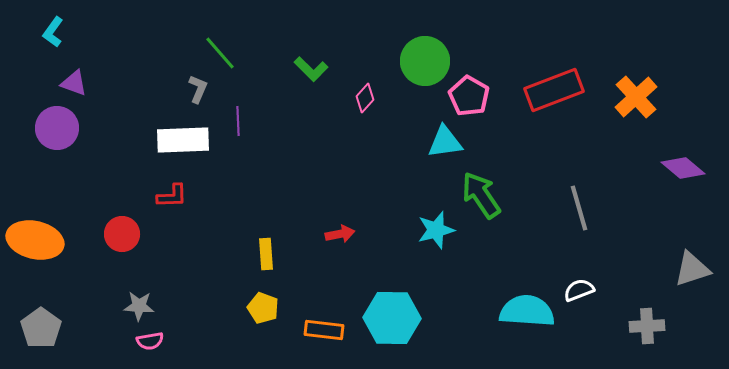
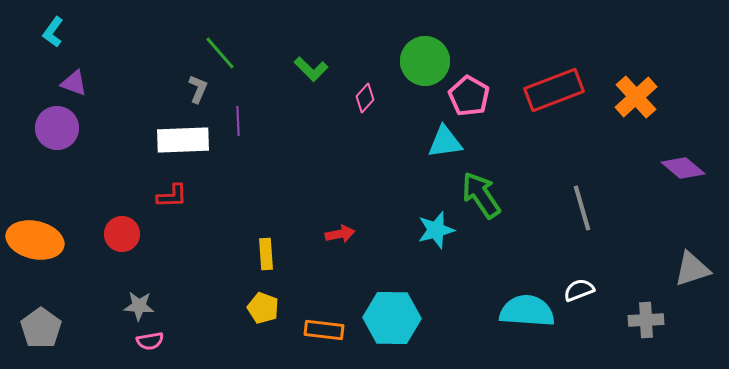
gray line: moved 3 px right
gray cross: moved 1 px left, 6 px up
